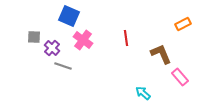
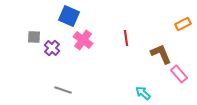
gray line: moved 24 px down
pink rectangle: moved 1 px left, 3 px up
